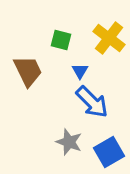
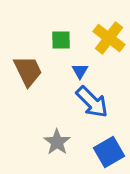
green square: rotated 15 degrees counterclockwise
gray star: moved 12 px left; rotated 16 degrees clockwise
